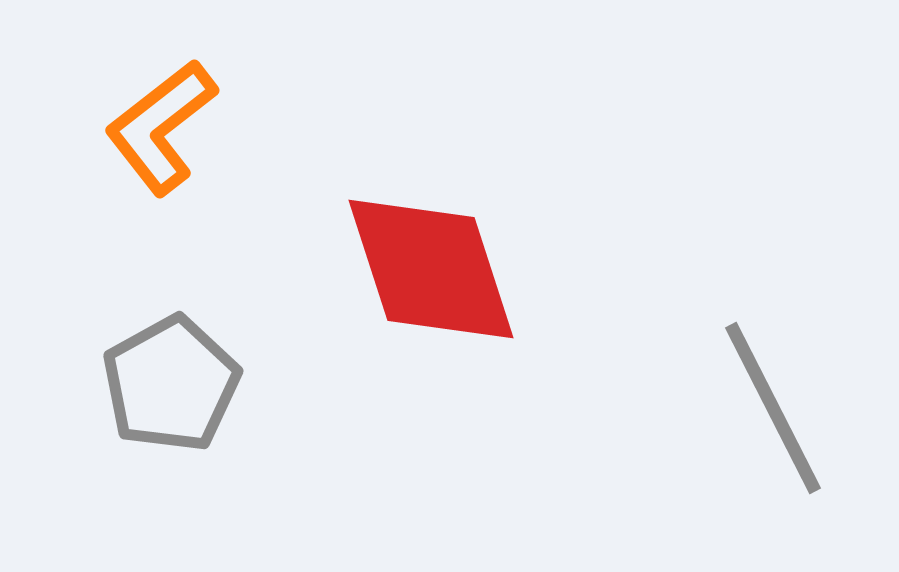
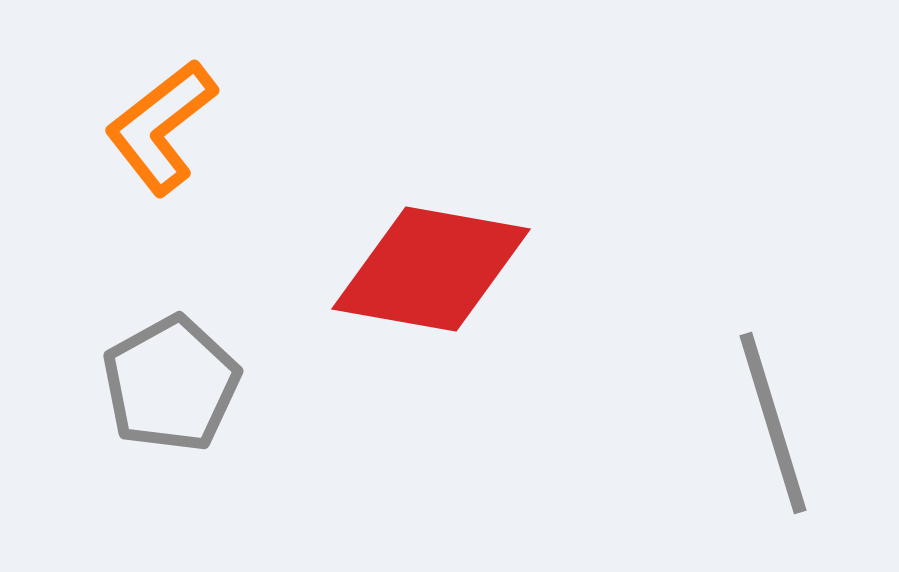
red diamond: rotated 62 degrees counterclockwise
gray line: moved 15 px down; rotated 10 degrees clockwise
